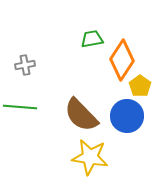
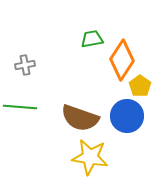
brown semicircle: moved 1 px left, 3 px down; rotated 27 degrees counterclockwise
